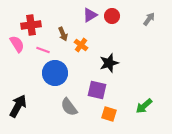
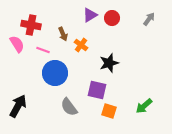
red circle: moved 2 px down
red cross: rotated 18 degrees clockwise
orange square: moved 3 px up
